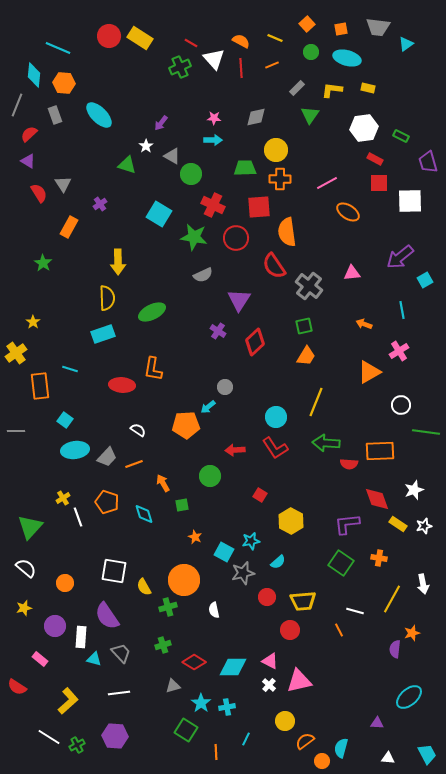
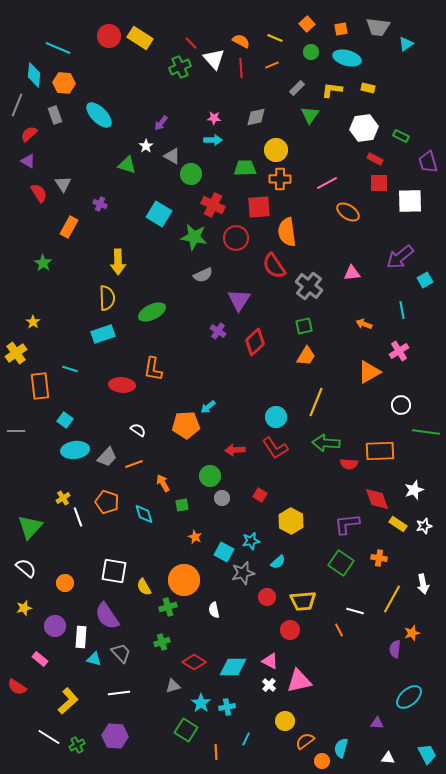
red line at (191, 43): rotated 16 degrees clockwise
purple cross at (100, 204): rotated 32 degrees counterclockwise
gray circle at (225, 387): moved 3 px left, 111 px down
green cross at (163, 645): moved 1 px left, 3 px up
